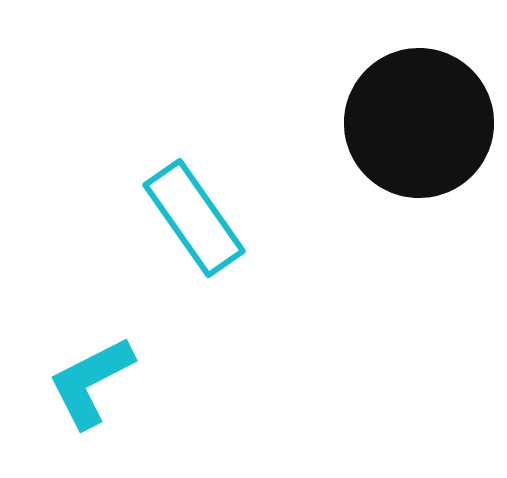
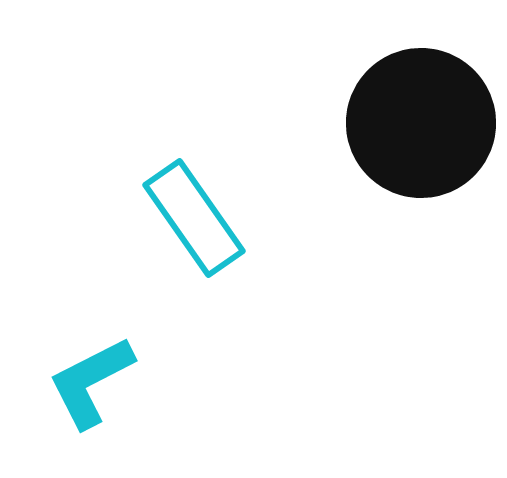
black circle: moved 2 px right
